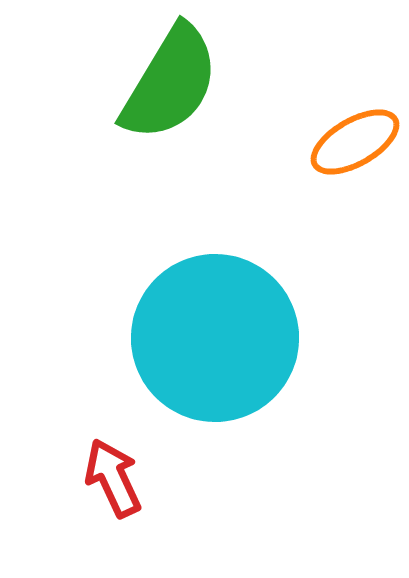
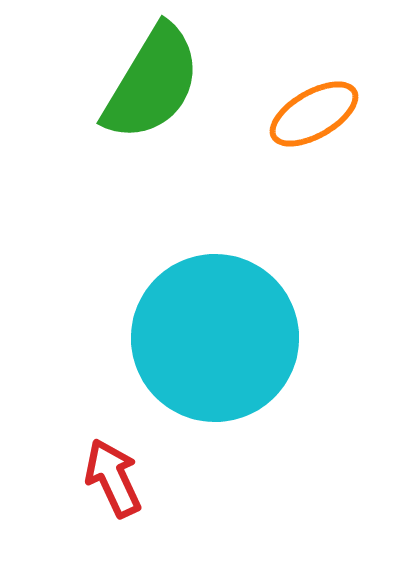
green semicircle: moved 18 px left
orange ellipse: moved 41 px left, 28 px up
